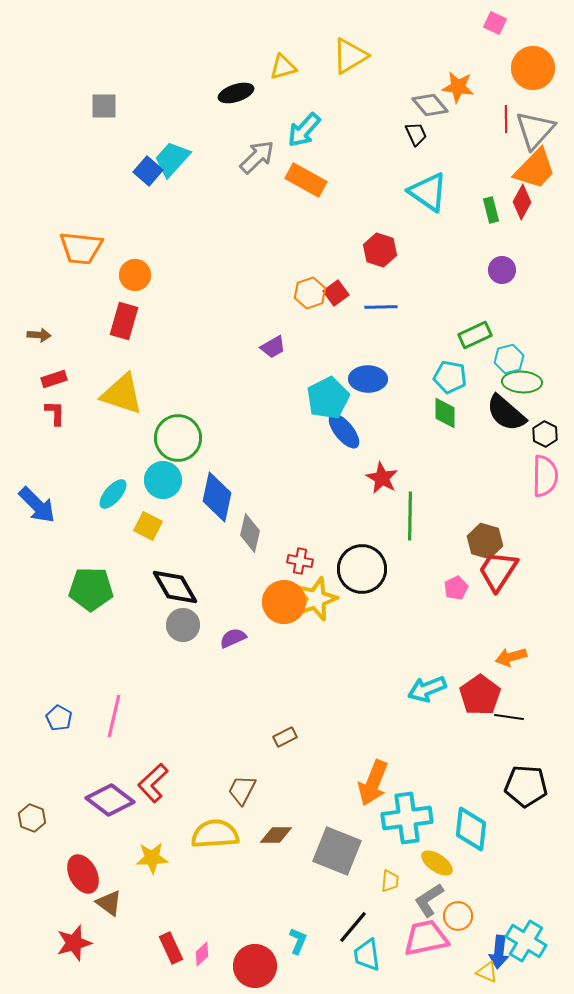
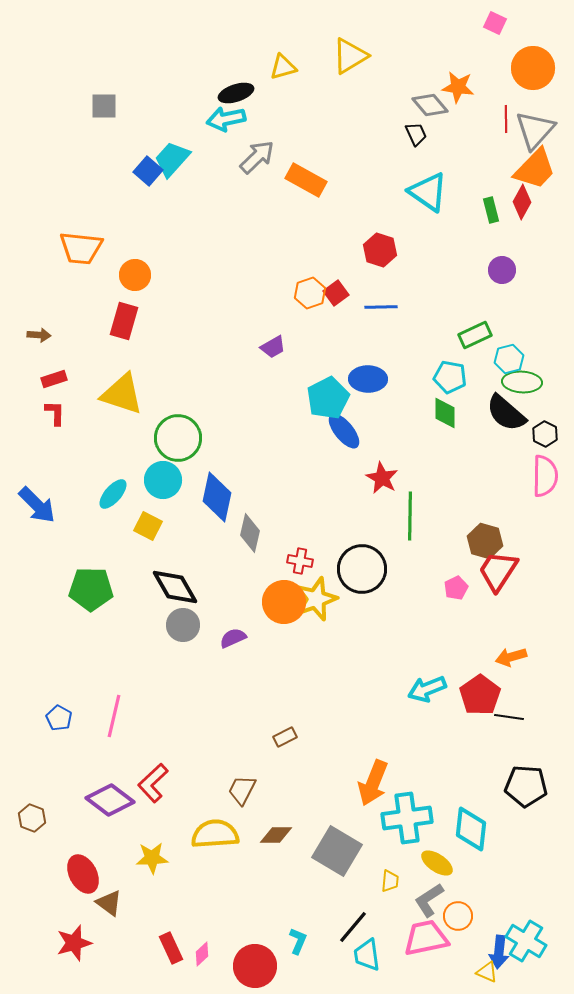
cyan arrow at (304, 130): moved 78 px left, 11 px up; rotated 36 degrees clockwise
gray square at (337, 851): rotated 9 degrees clockwise
